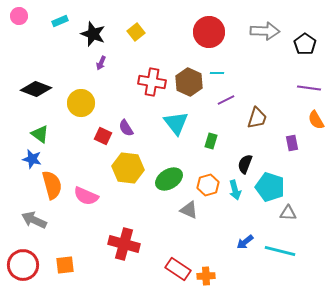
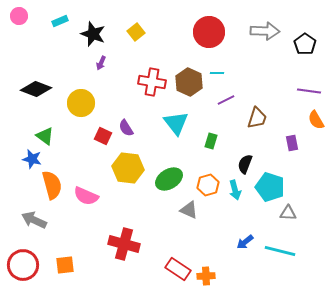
purple line at (309, 88): moved 3 px down
green triangle at (40, 134): moved 5 px right, 2 px down
